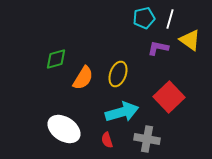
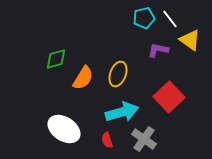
white line: rotated 54 degrees counterclockwise
purple L-shape: moved 2 px down
gray cross: moved 3 px left; rotated 25 degrees clockwise
